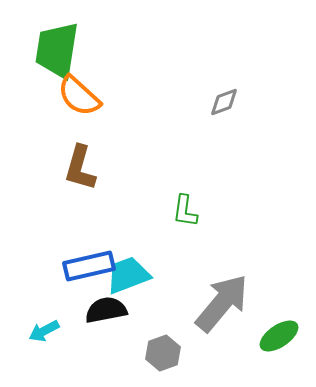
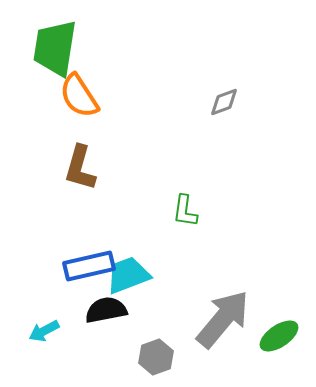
green trapezoid: moved 2 px left, 2 px up
orange semicircle: rotated 15 degrees clockwise
gray arrow: moved 1 px right, 16 px down
gray hexagon: moved 7 px left, 4 px down
